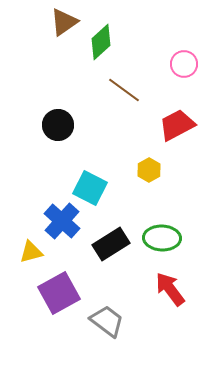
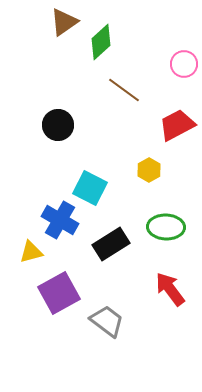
blue cross: moved 2 px left, 1 px up; rotated 12 degrees counterclockwise
green ellipse: moved 4 px right, 11 px up
